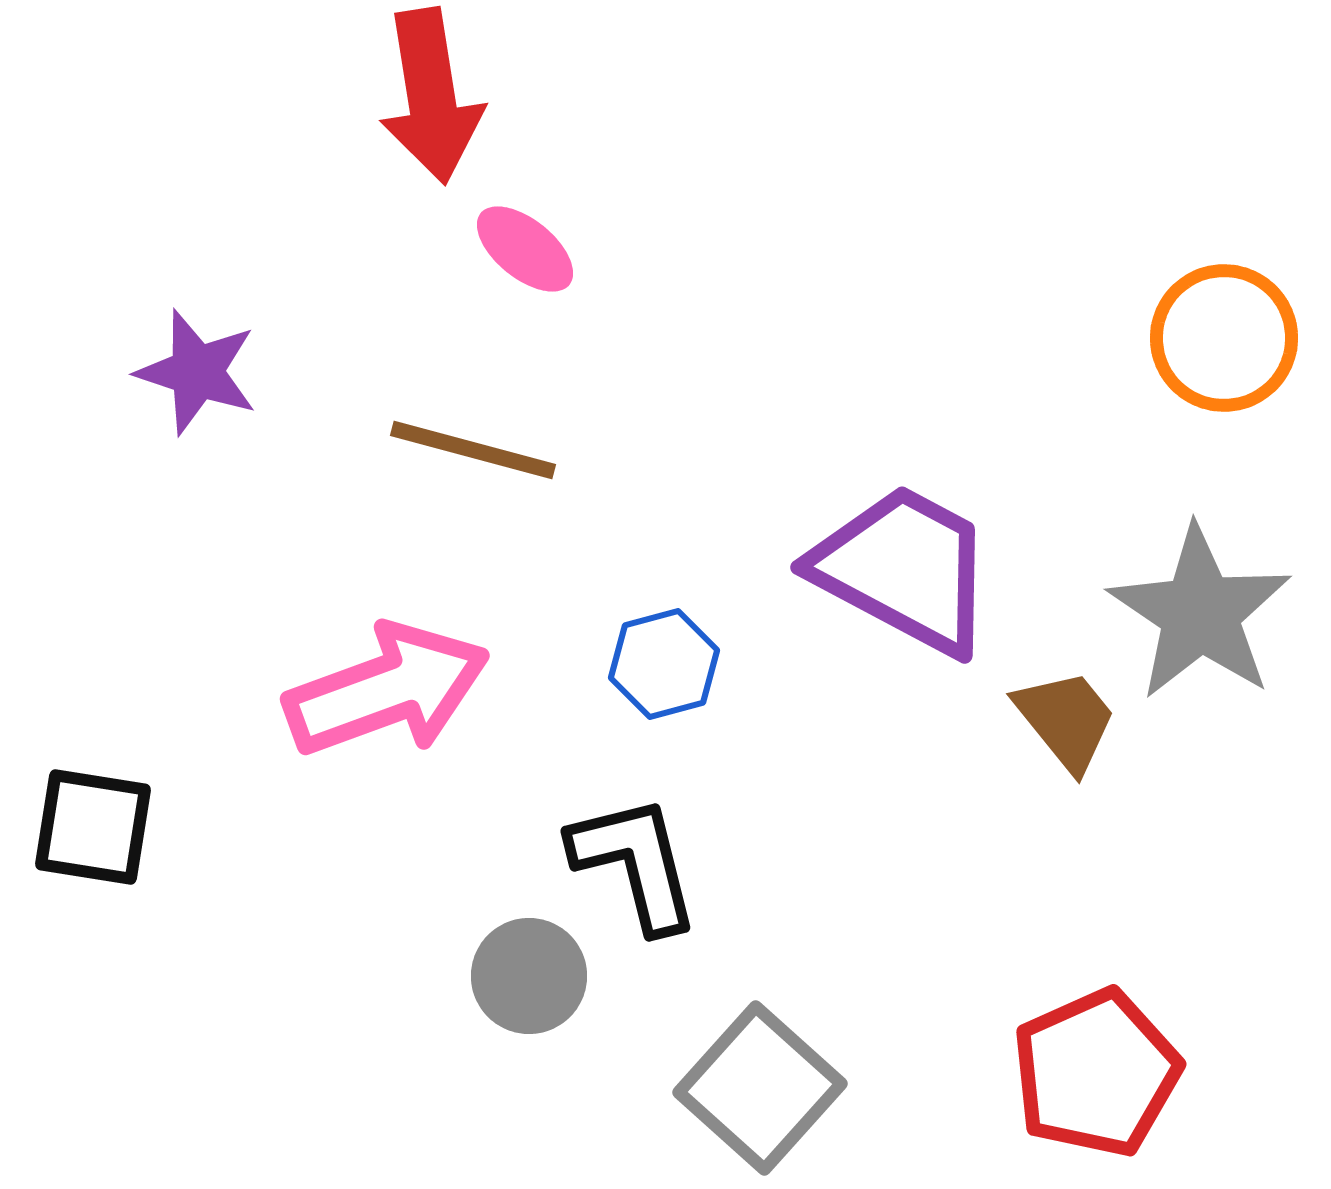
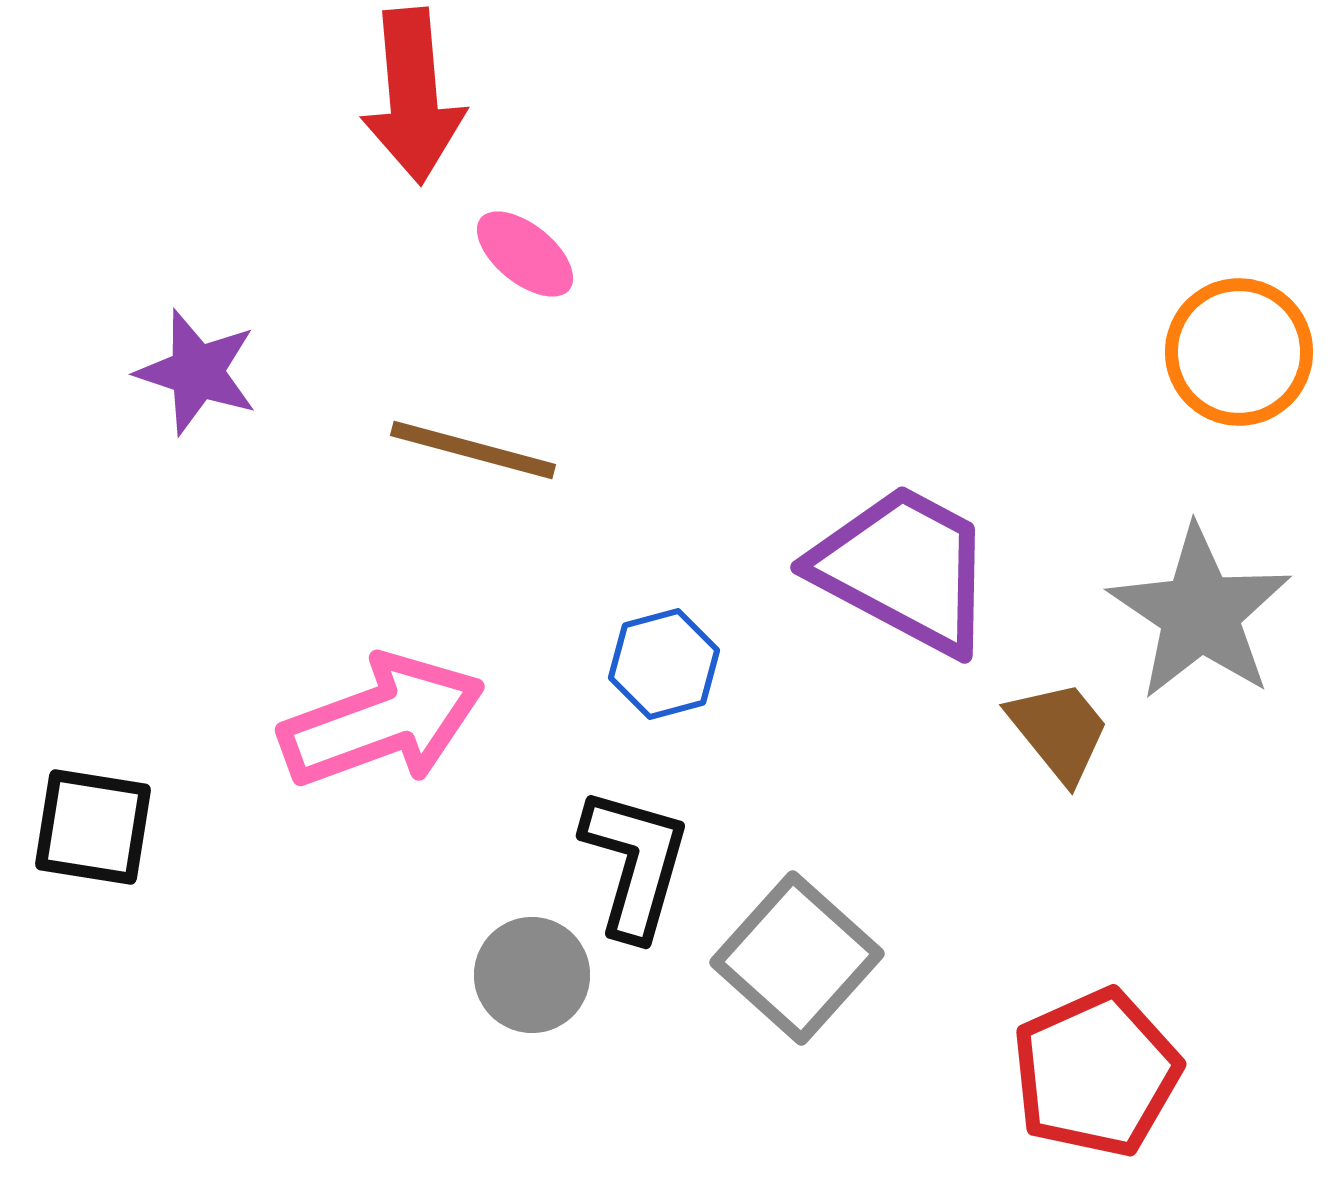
red arrow: moved 18 px left; rotated 4 degrees clockwise
pink ellipse: moved 5 px down
orange circle: moved 15 px right, 14 px down
pink arrow: moved 5 px left, 31 px down
brown trapezoid: moved 7 px left, 11 px down
black L-shape: rotated 30 degrees clockwise
gray circle: moved 3 px right, 1 px up
gray square: moved 37 px right, 130 px up
